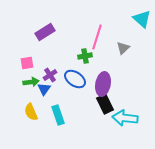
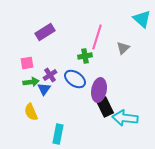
purple ellipse: moved 4 px left, 6 px down
black rectangle: moved 3 px down
cyan rectangle: moved 19 px down; rotated 30 degrees clockwise
